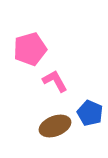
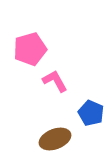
blue pentagon: moved 1 px right
brown ellipse: moved 13 px down
